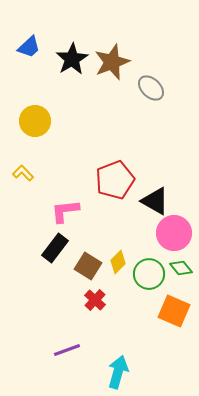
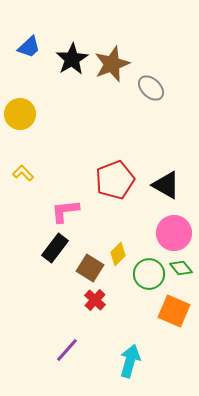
brown star: moved 2 px down
yellow circle: moved 15 px left, 7 px up
black triangle: moved 11 px right, 16 px up
yellow diamond: moved 8 px up
brown square: moved 2 px right, 2 px down
purple line: rotated 28 degrees counterclockwise
cyan arrow: moved 12 px right, 11 px up
